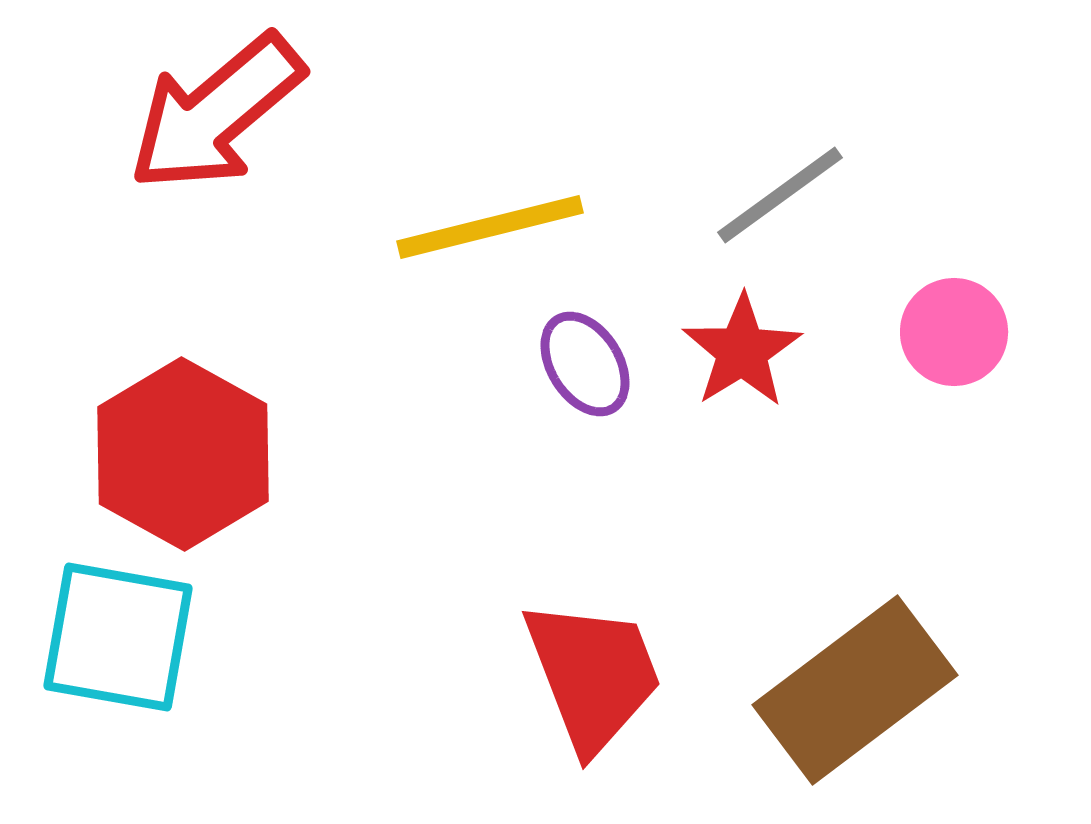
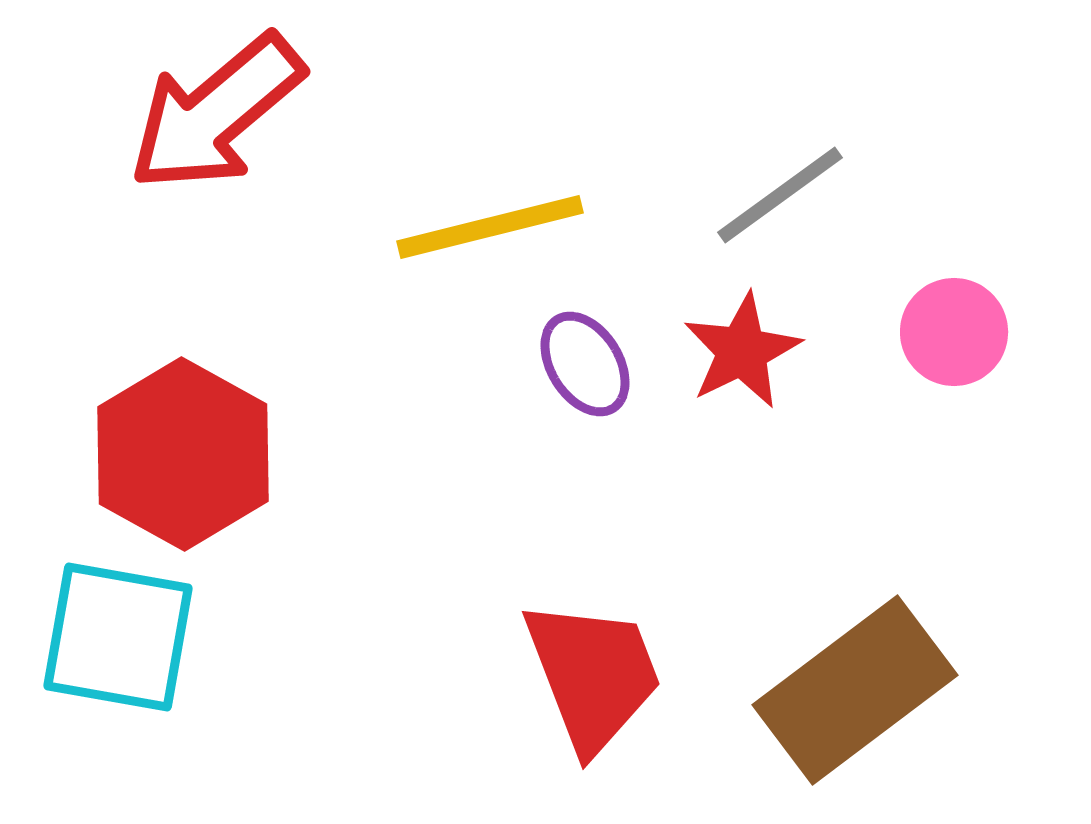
red star: rotated 6 degrees clockwise
